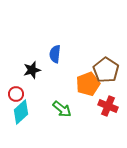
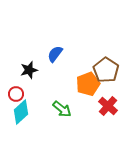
blue semicircle: rotated 30 degrees clockwise
black star: moved 3 px left
red cross: rotated 18 degrees clockwise
